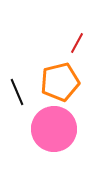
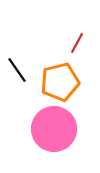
black line: moved 22 px up; rotated 12 degrees counterclockwise
